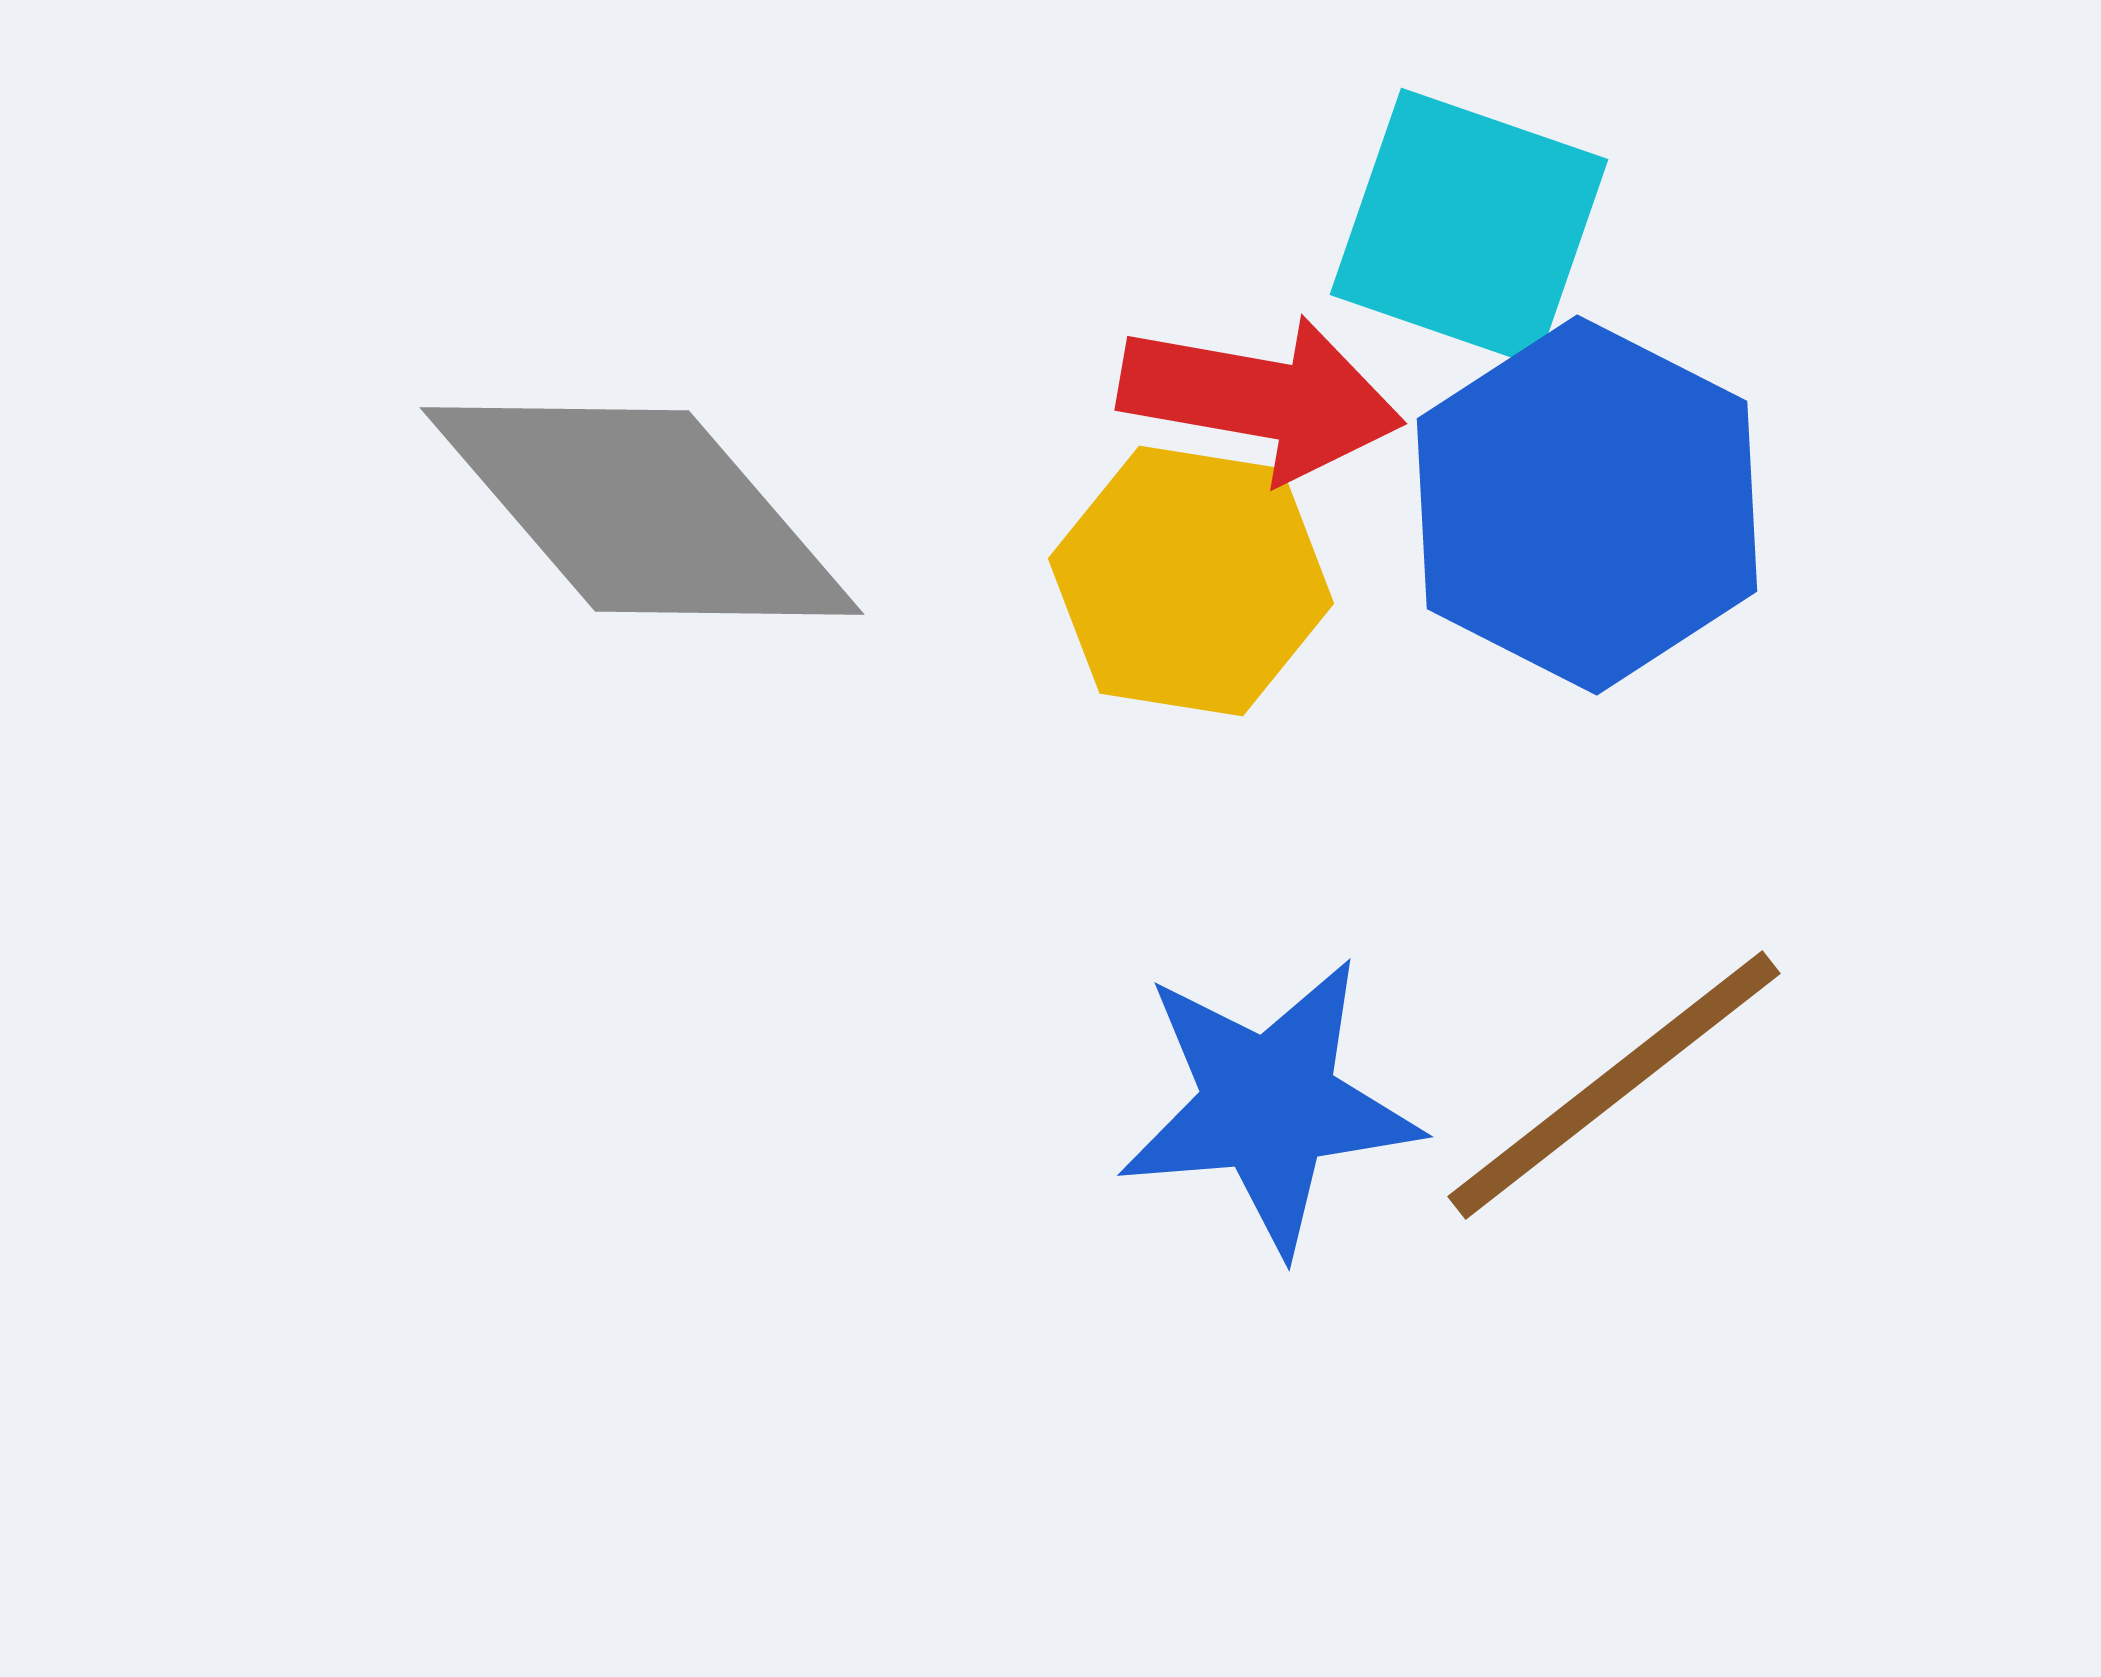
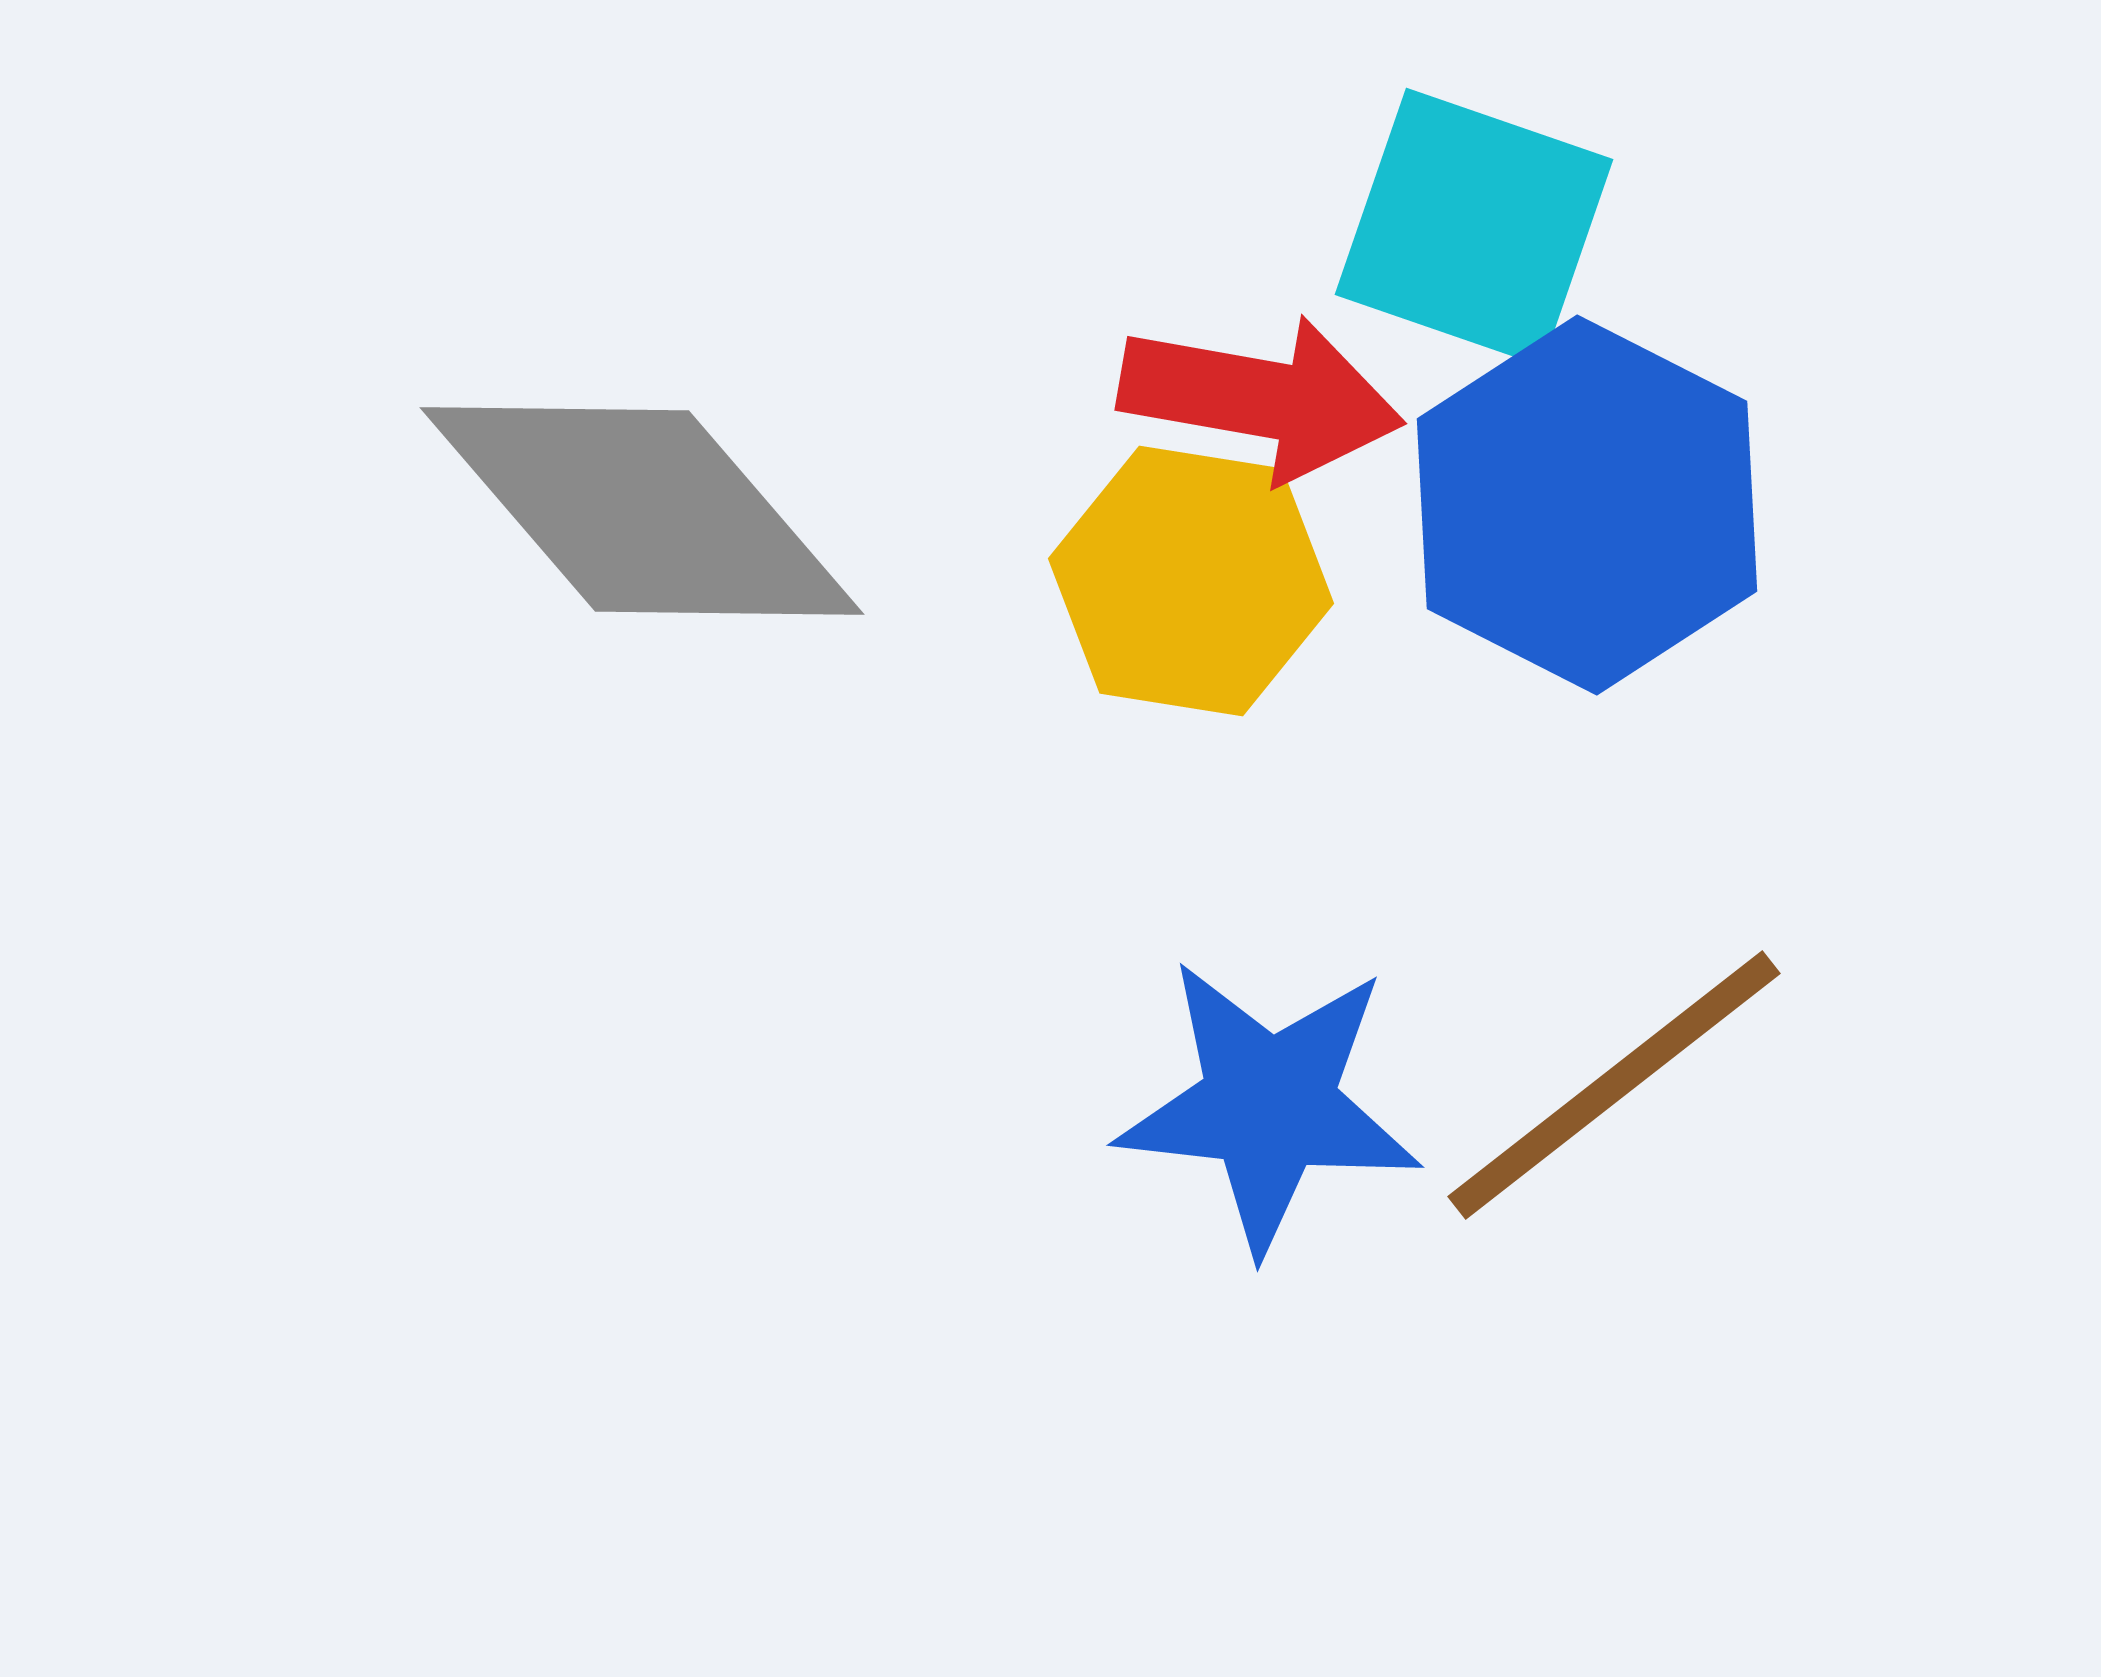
cyan square: moved 5 px right
blue star: rotated 11 degrees clockwise
